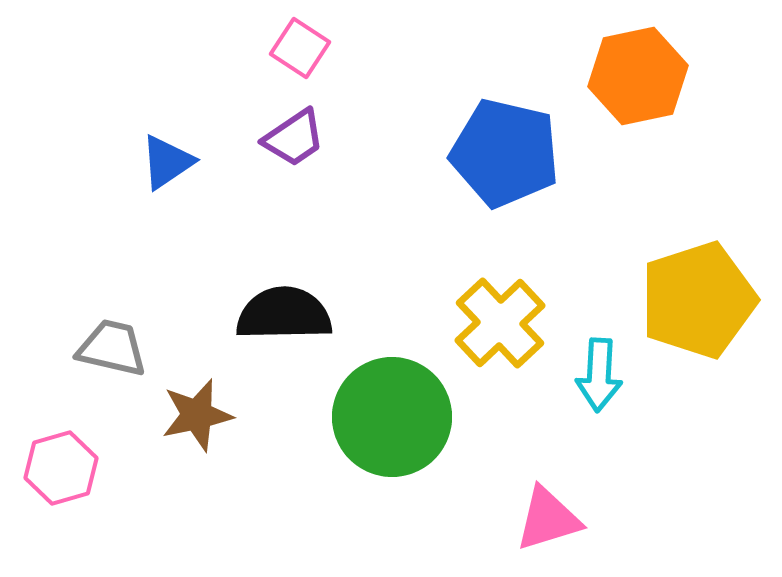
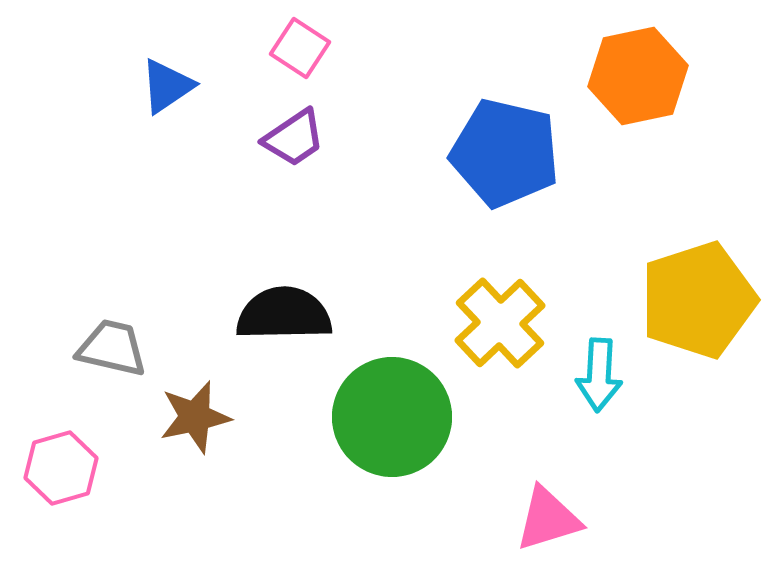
blue triangle: moved 76 px up
brown star: moved 2 px left, 2 px down
